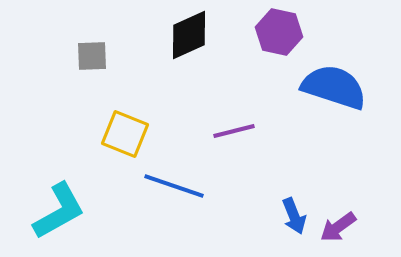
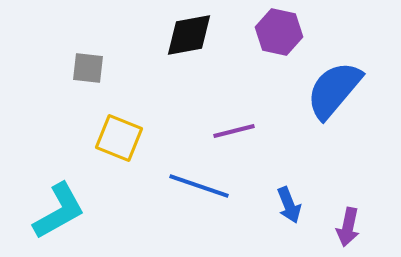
black diamond: rotated 14 degrees clockwise
gray square: moved 4 px left, 12 px down; rotated 8 degrees clockwise
blue semicircle: moved 3 px down; rotated 68 degrees counterclockwise
yellow square: moved 6 px left, 4 px down
blue line: moved 25 px right
blue arrow: moved 5 px left, 11 px up
purple arrow: moved 10 px right; rotated 42 degrees counterclockwise
